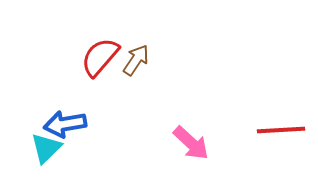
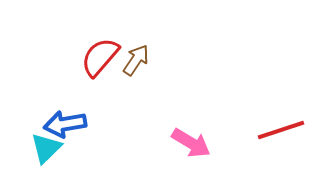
red line: rotated 15 degrees counterclockwise
pink arrow: rotated 12 degrees counterclockwise
